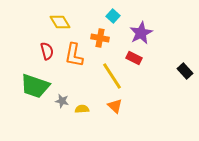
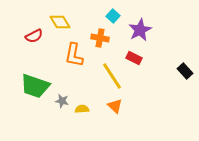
purple star: moved 1 px left, 3 px up
red semicircle: moved 13 px left, 15 px up; rotated 78 degrees clockwise
